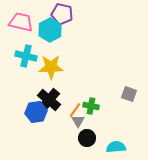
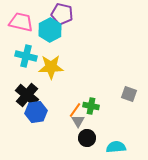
black cross: moved 22 px left, 5 px up
